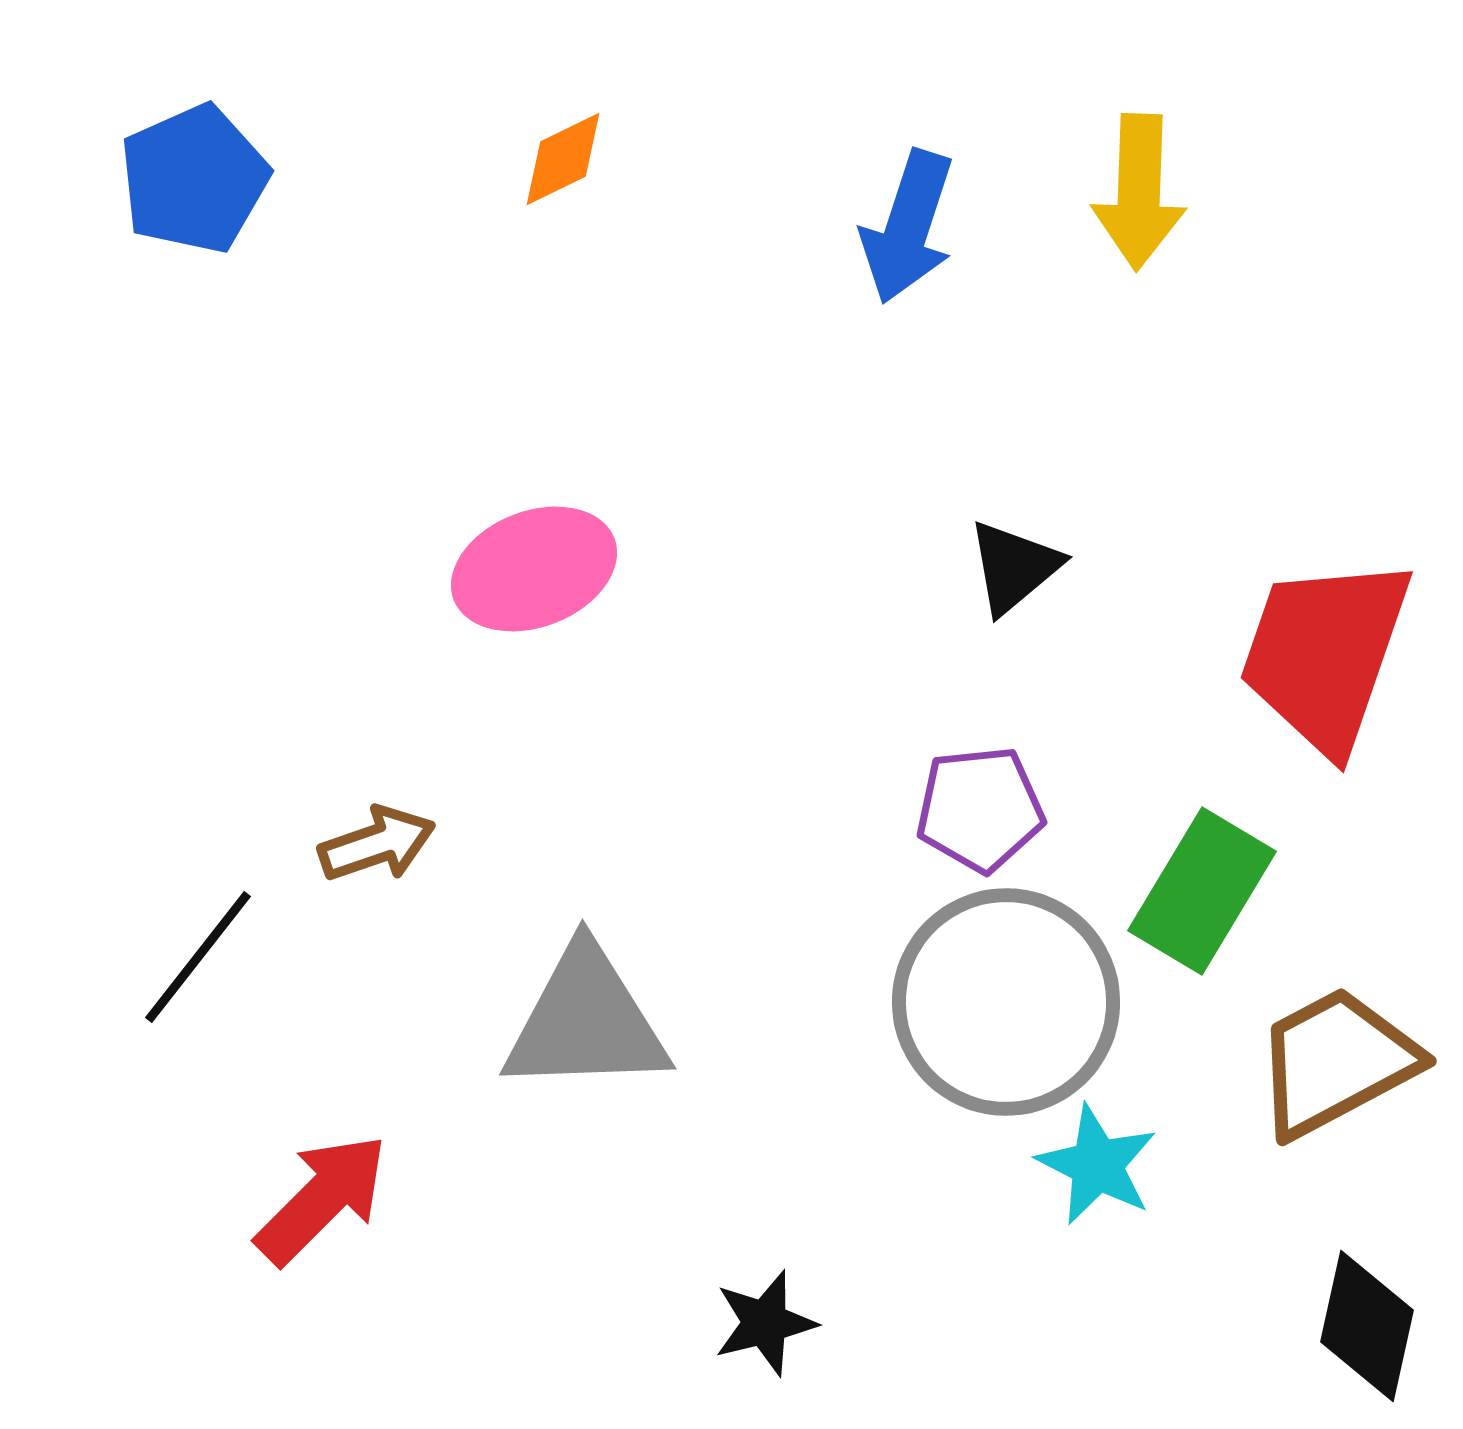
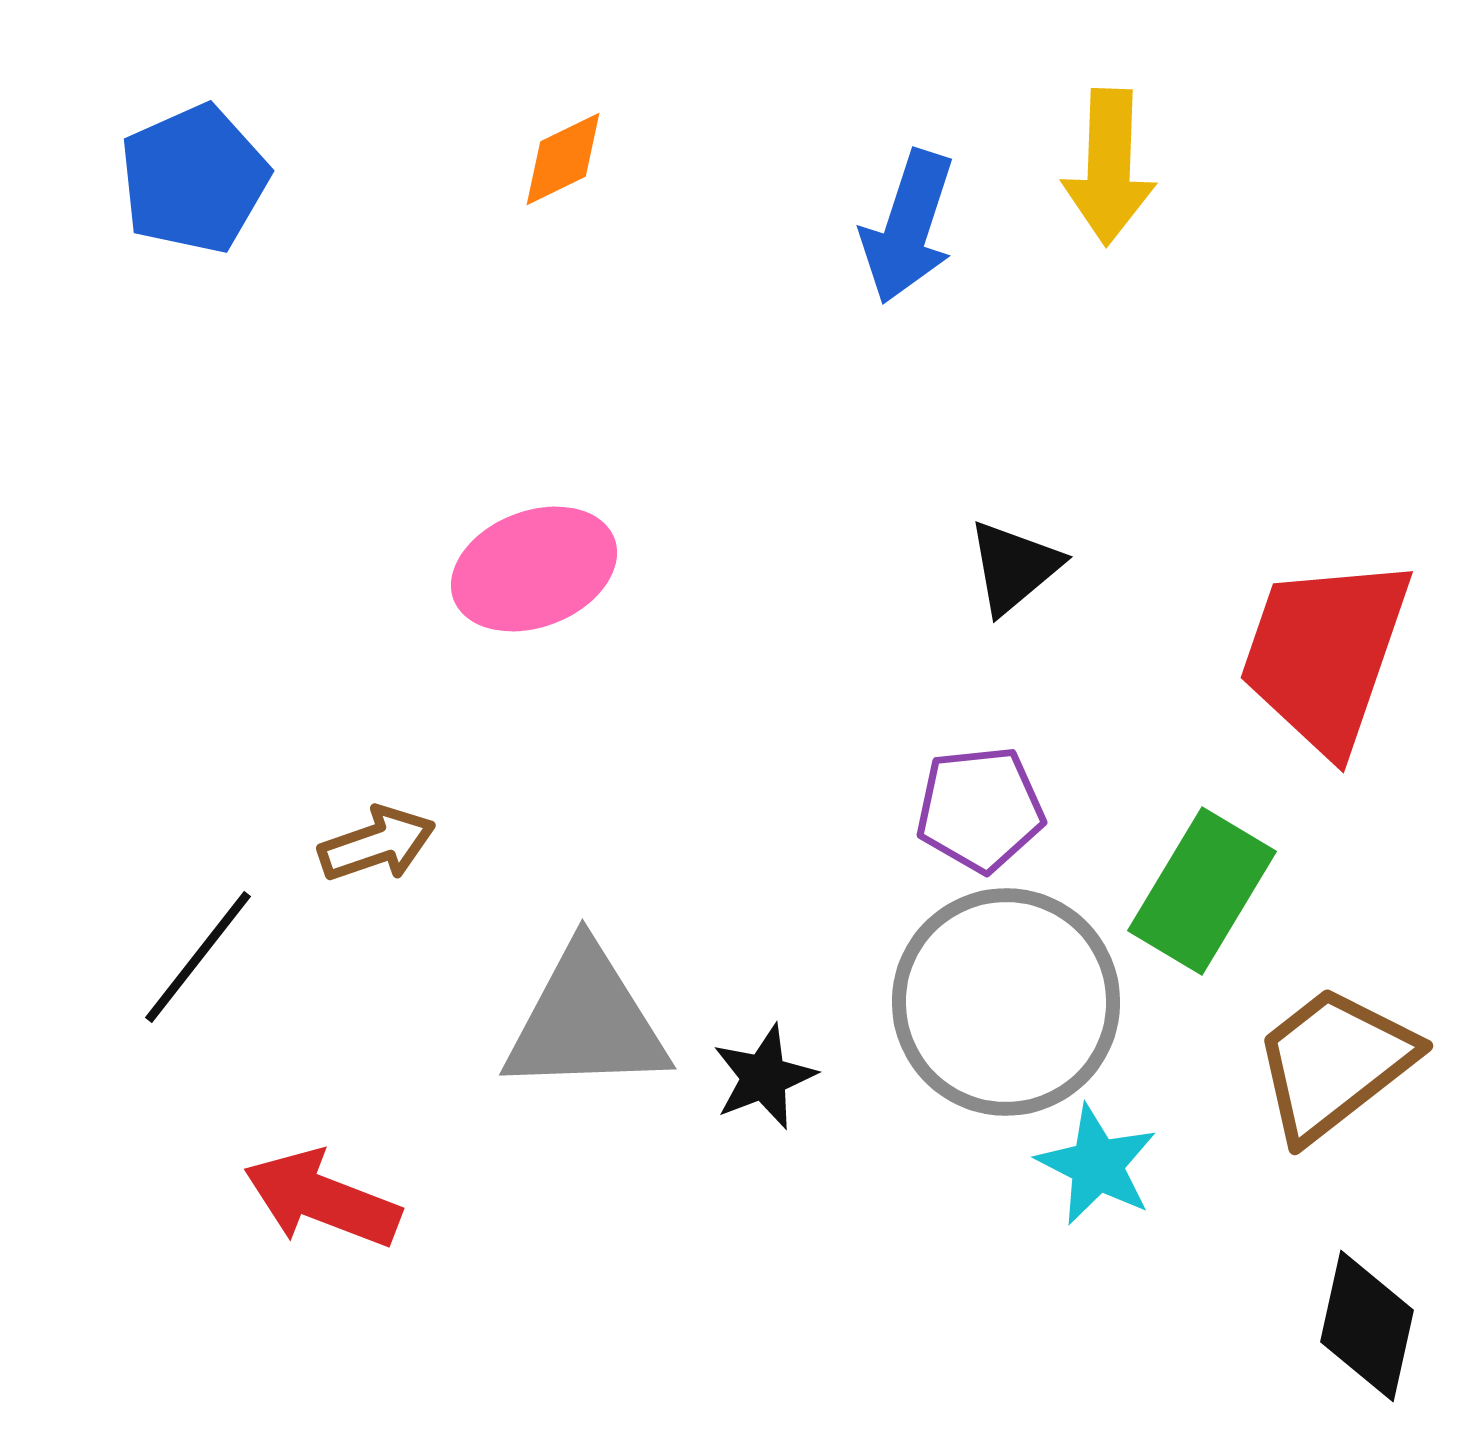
yellow arrow: moved 30 px left, 25 px up
brown trapezoid: moved 2 px left, 1 px down; rotated 10 degrees counterclockwise
red arrow: rotated 114 degrees counterclockwise
black star: moved 1 px left, 246 px up; rotated 7 degrees counterclockwise
